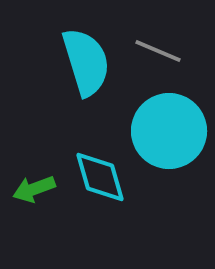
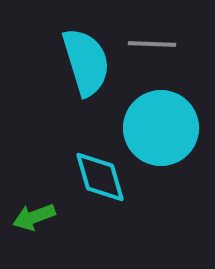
gray line: moved 6 px left, 7 px up; rotated 21 degrees counterclockwise
cyan circle: moved 8 px left, 3 px up
green arrow: moved 28 px down
